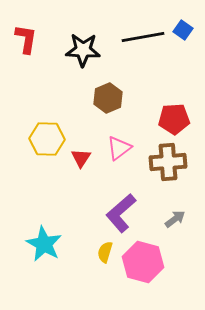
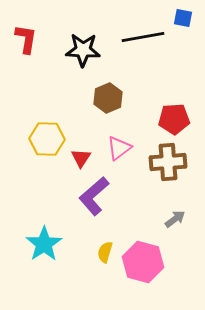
blue square: moved 12 px up; rotated 24 degrees counterclockwise
purple L-shape: moved 27 px left, 17 px up
cyan star: rotated 9 degrees clockwise
